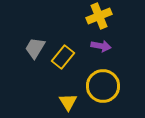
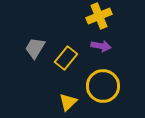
yellow rectangle: moved 3 px right, 1 px down
yellow triangle: rotated 18 degrees clockwise
